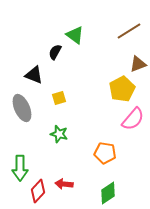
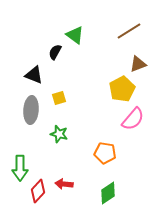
gray ellipse: moved 9 px right, 2 px down; rotated 28 degrees clockwise
